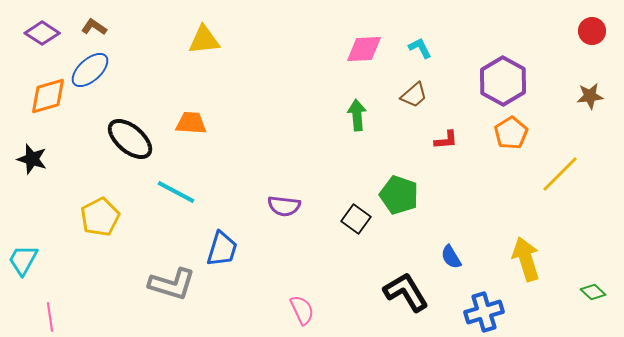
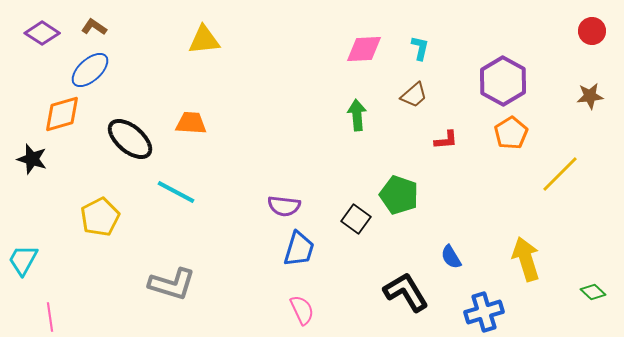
cyan L-shape: rotated 40 degrees clockwise
orange diamond: moved 14 px right, 18 px down
blue trapezoid: moved 77 px right
